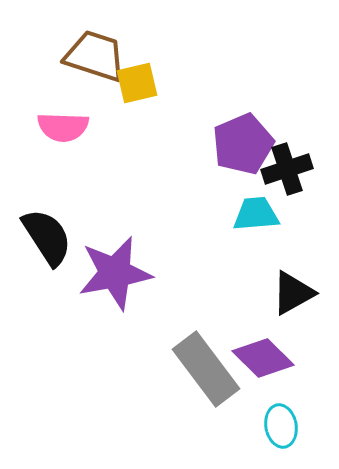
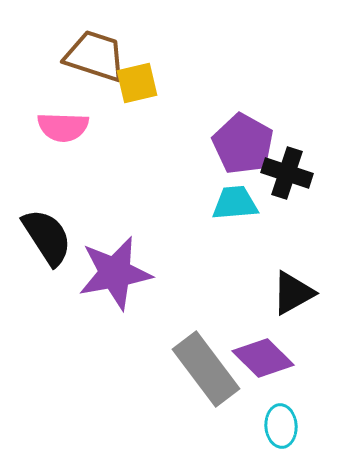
purple pentagon: rotated 20 degrees counterclockwise
black cross: moved 4 px down; rotated 36 degrees clockwise
cyan trapezoid: moved 21 px left, 11 px up
cyan ellipse: rotated 6 degrees clockwise
